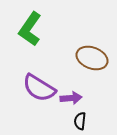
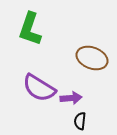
green L-shape: rotated 16 degrees counterclockwise
